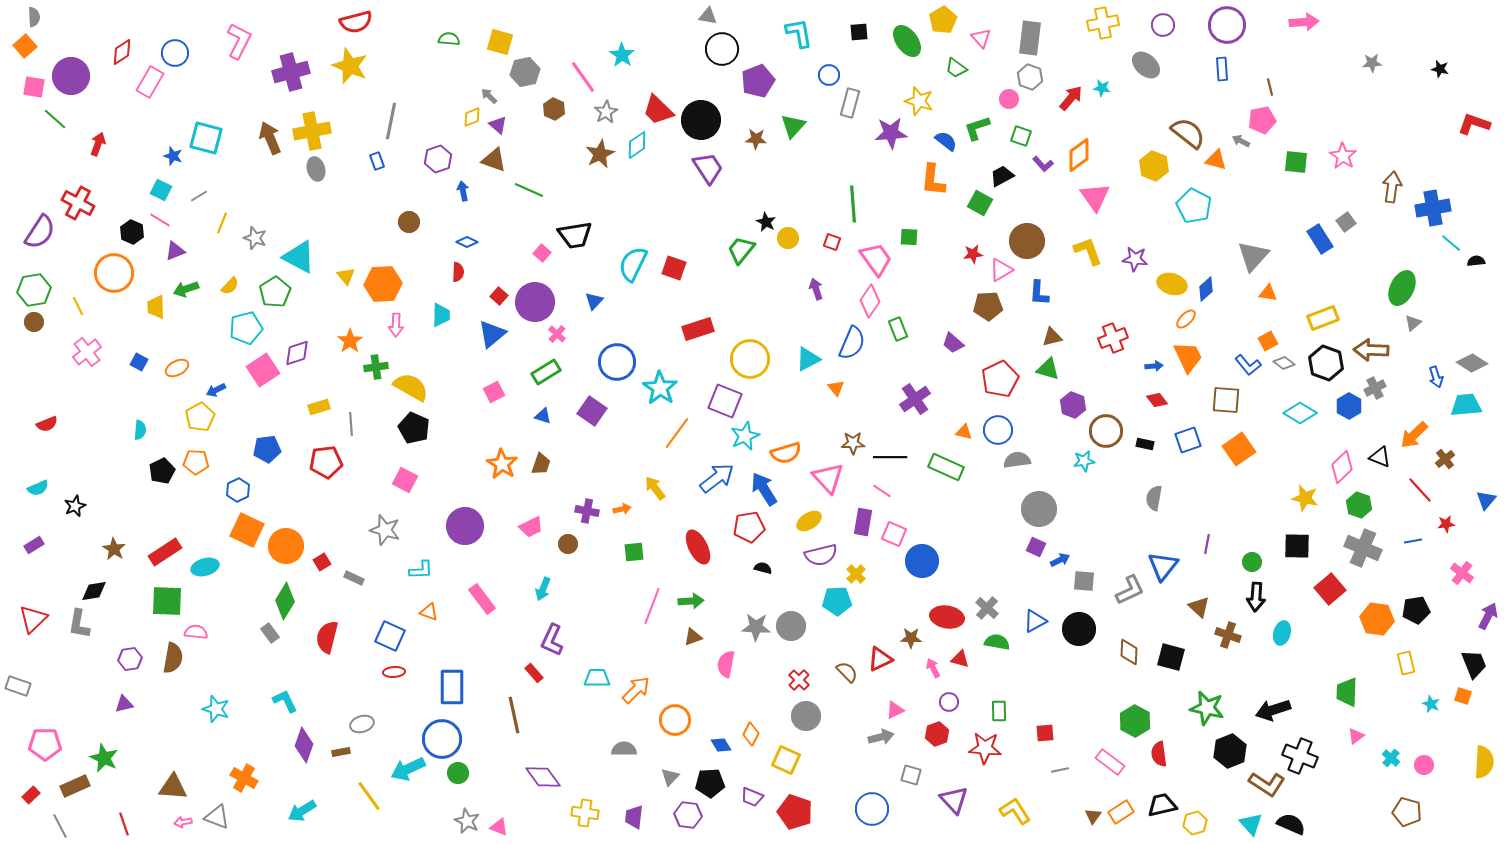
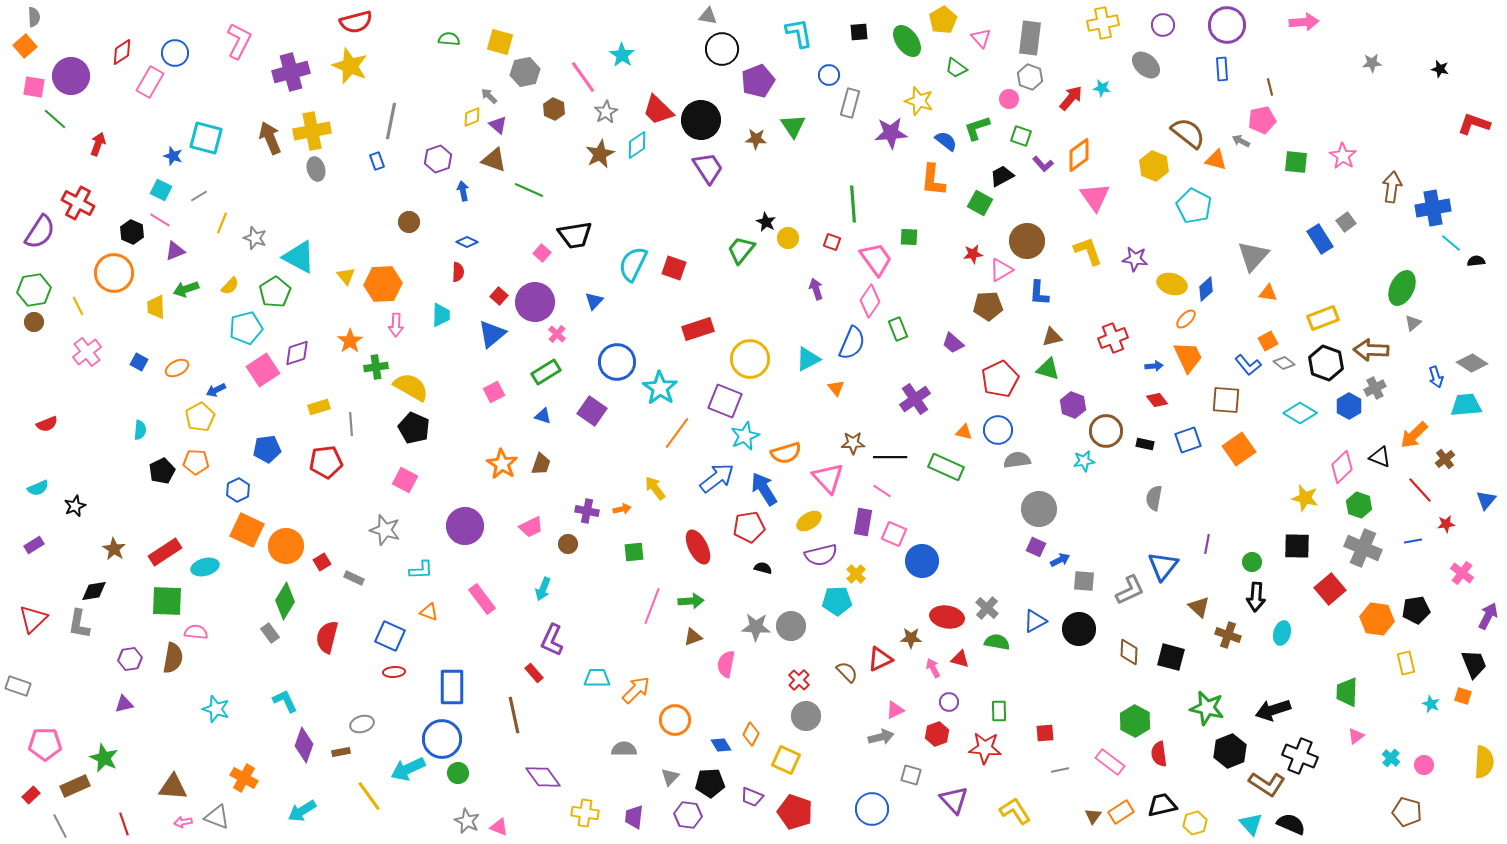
green triangle at (793, 126): rotated 16 degrees counterclockwise
